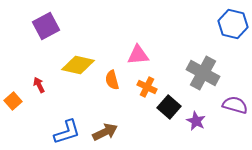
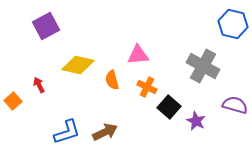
gray cross: moved 7 px up
